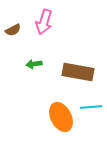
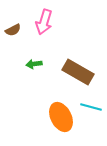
brown rectangle: rotated 20 degrees clockwise
cyan line: rotated 20 degrees clockwise
